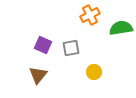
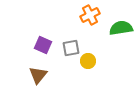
yellow circle: moved 6 px left, 11 px up
